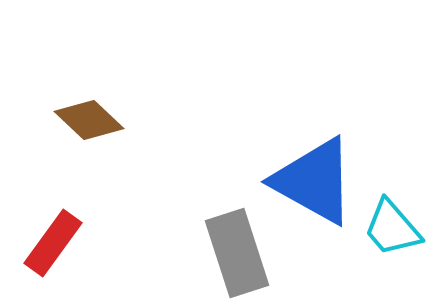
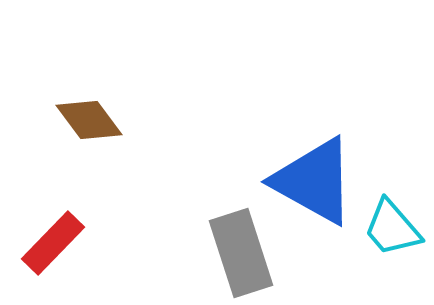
brown diamond: rotated 10 degrees clockwise
red rectangle: rotated 8 degrees clockwise
gray rectangle: moved 4 px right
